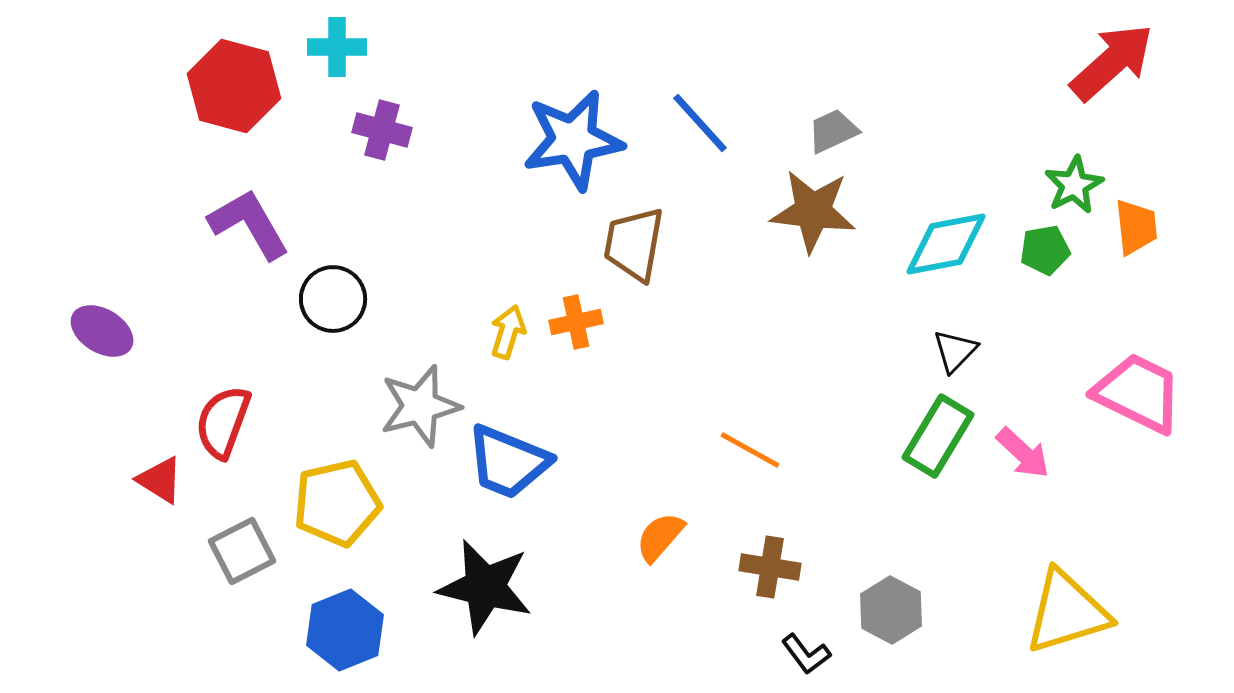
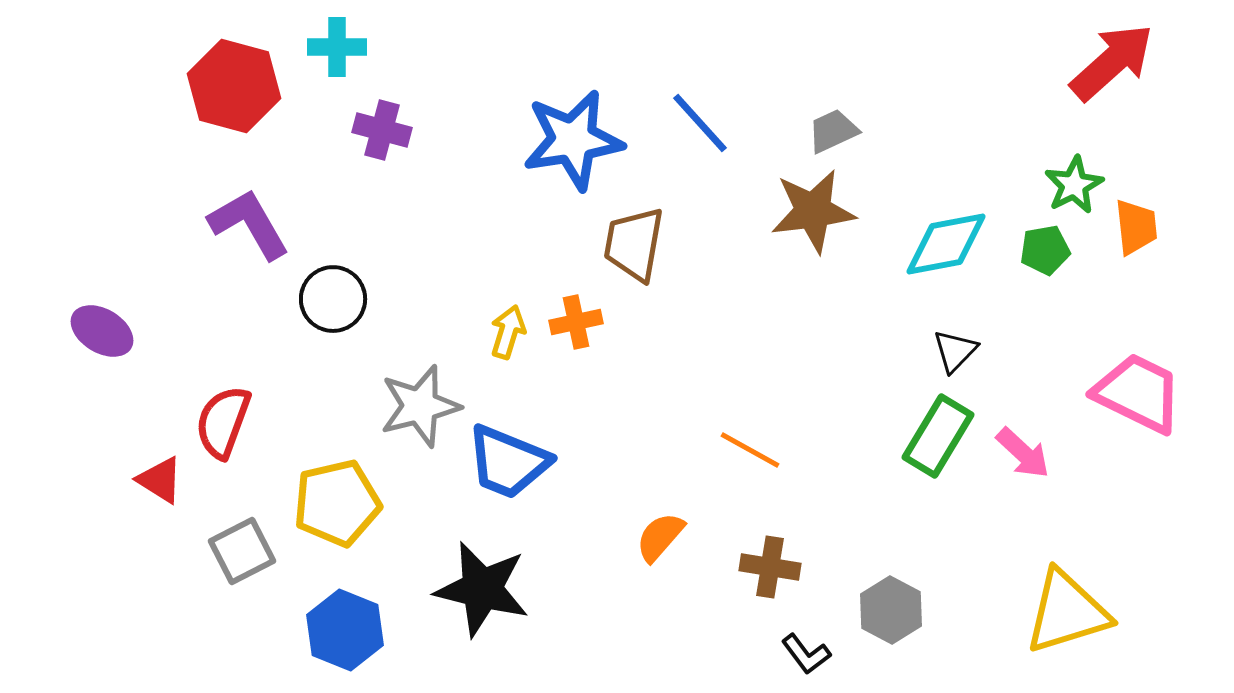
brown star: rotated 14 degrees counterclockwise
black star: moved 3 px left, 2 px down
blue hexagon: rotated 16 degrees counterclockwise
